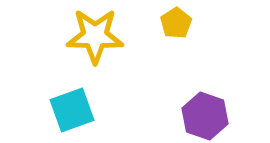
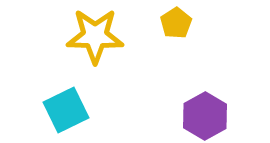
cyan square: moved 6 px left; rotated 6 degrees counterclockwise
purple hexagon: rotated 12 degrees clockwise
